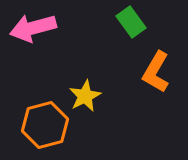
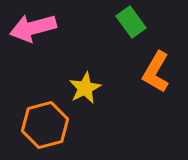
yellow star: moved 8 px up
